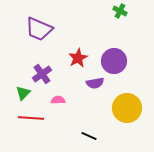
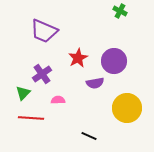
purple trapezoid: moved 5 px right, 2 px down
